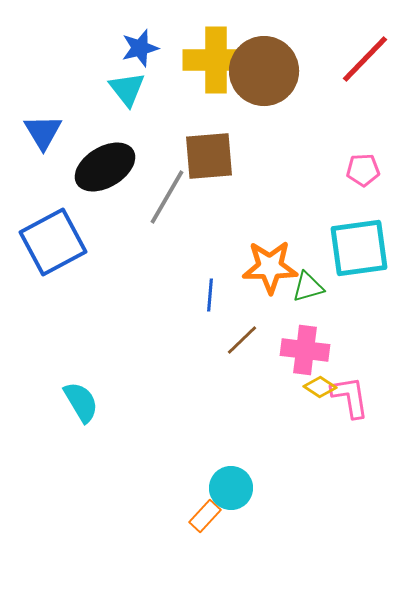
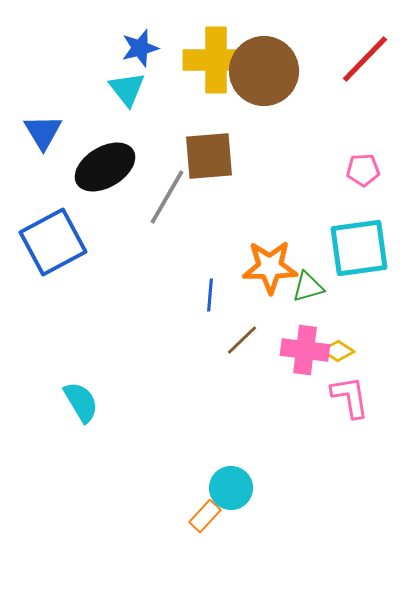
yellow diamond: moved 18 px right, 36 px up
